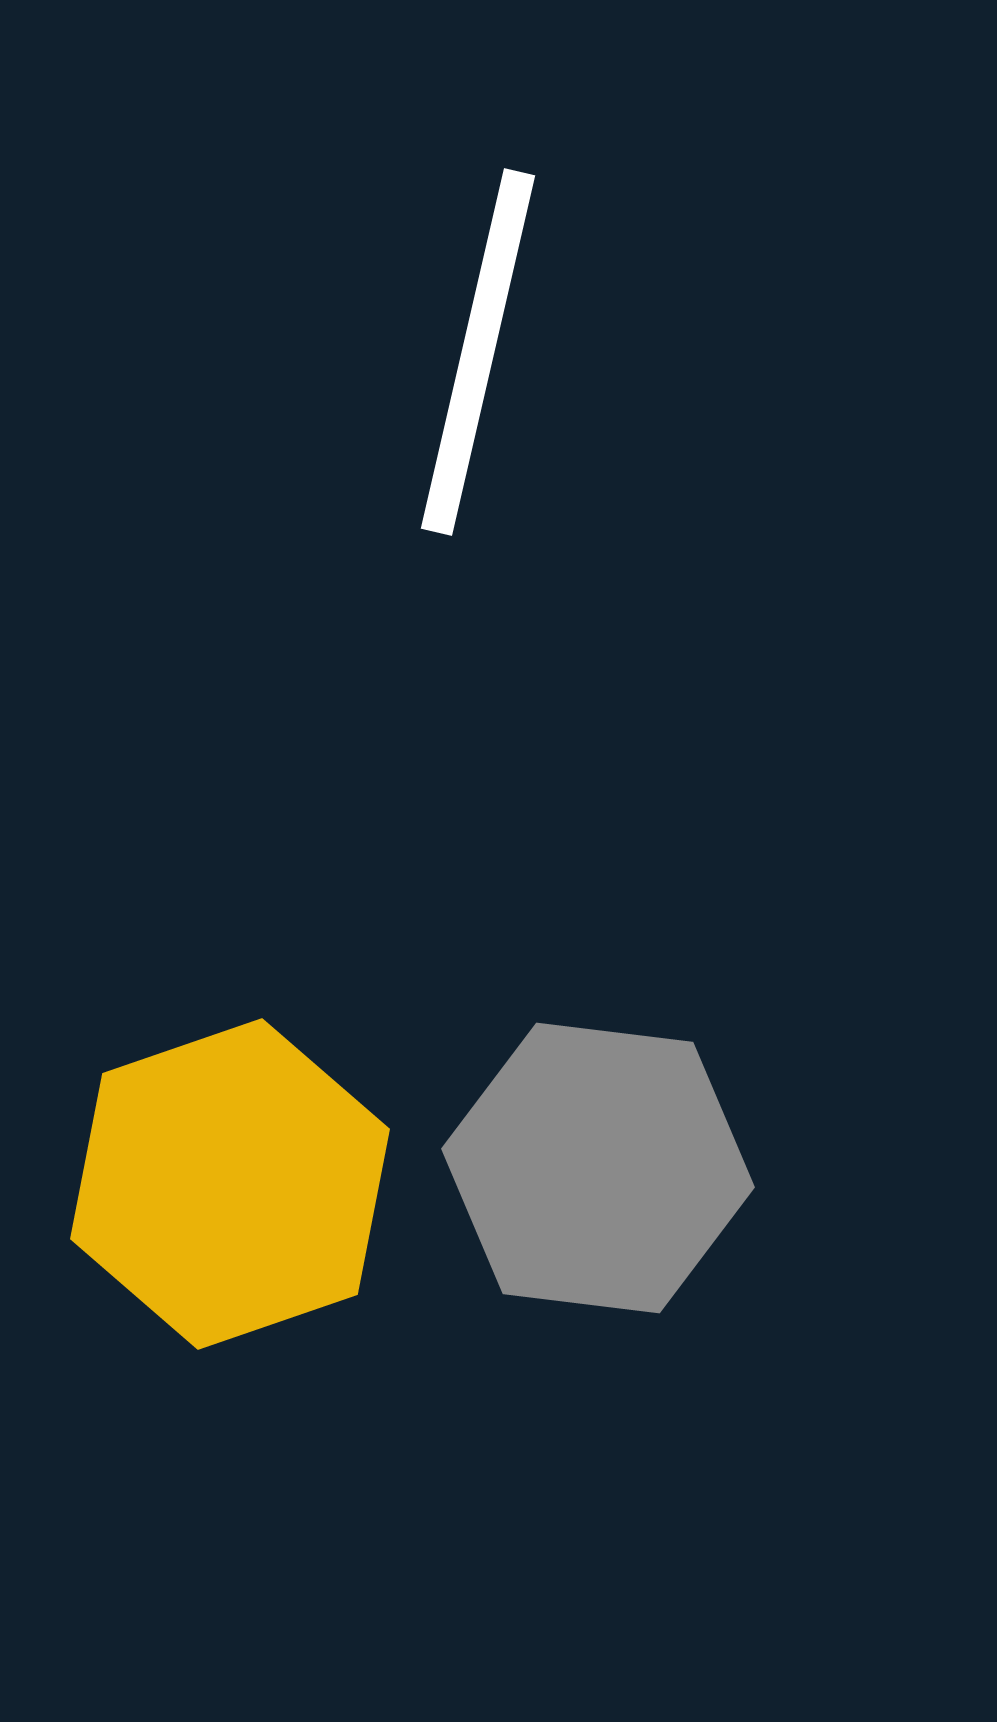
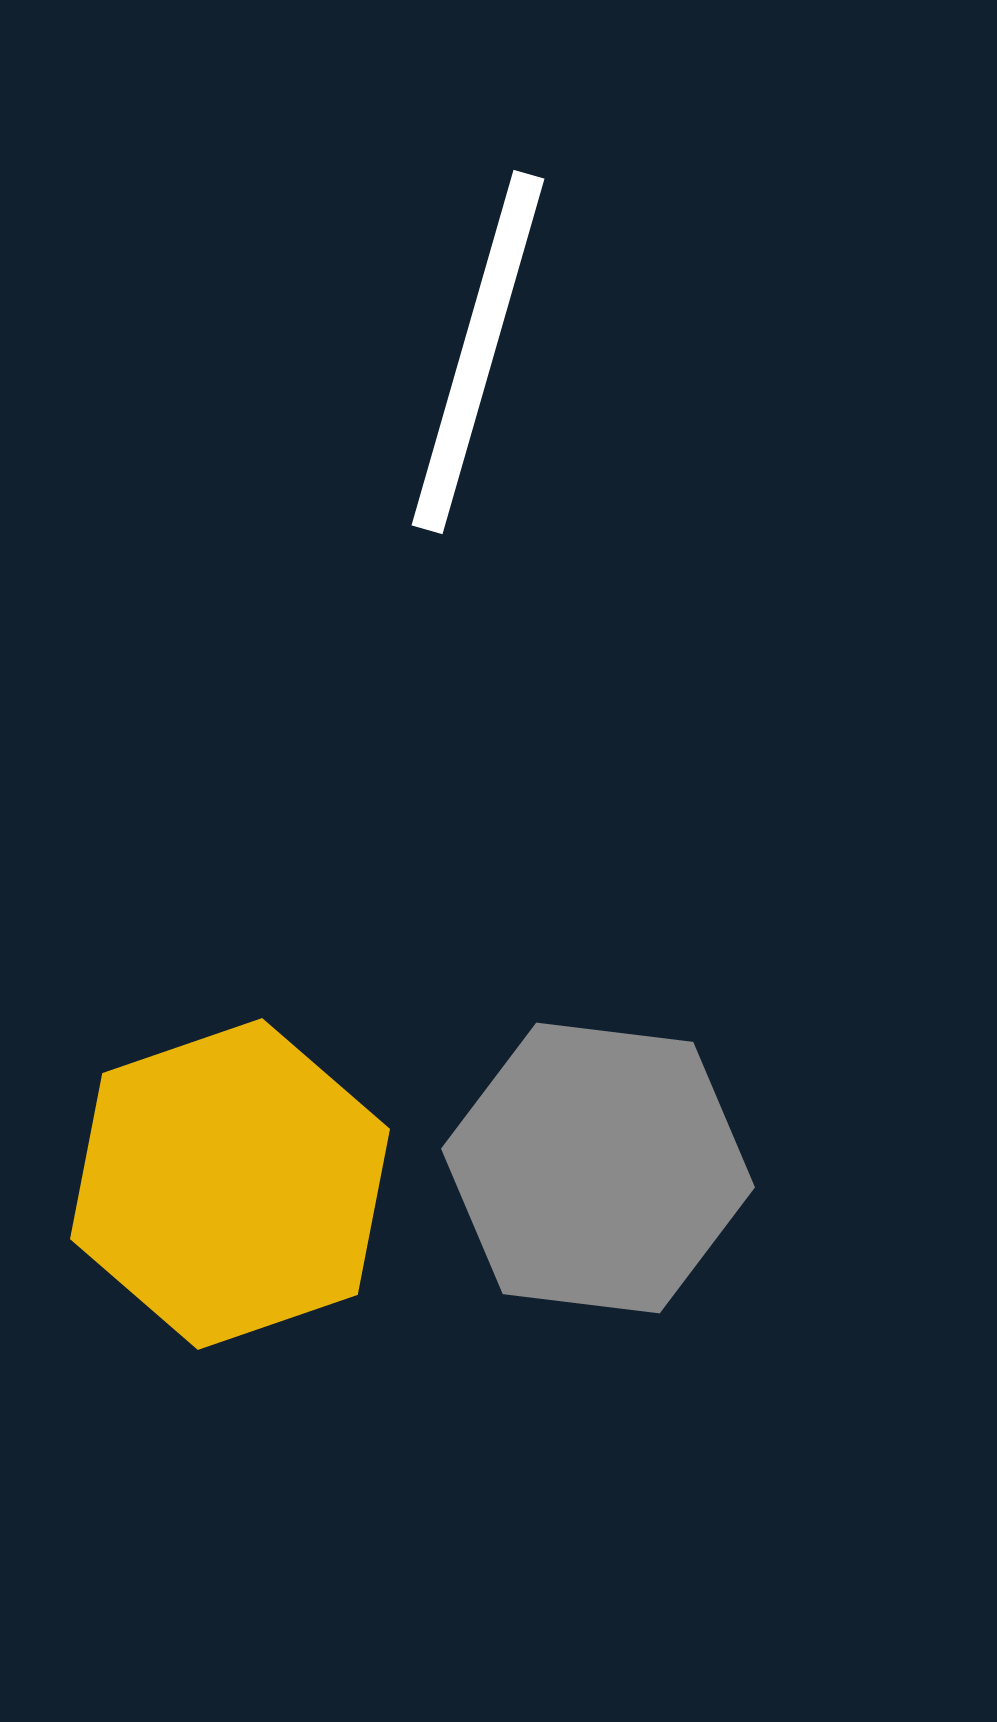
white line: rotated 3 degrees clockwise
